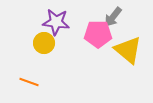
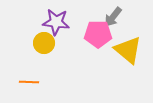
orange line: rotated 18 degrees counterclockwise
